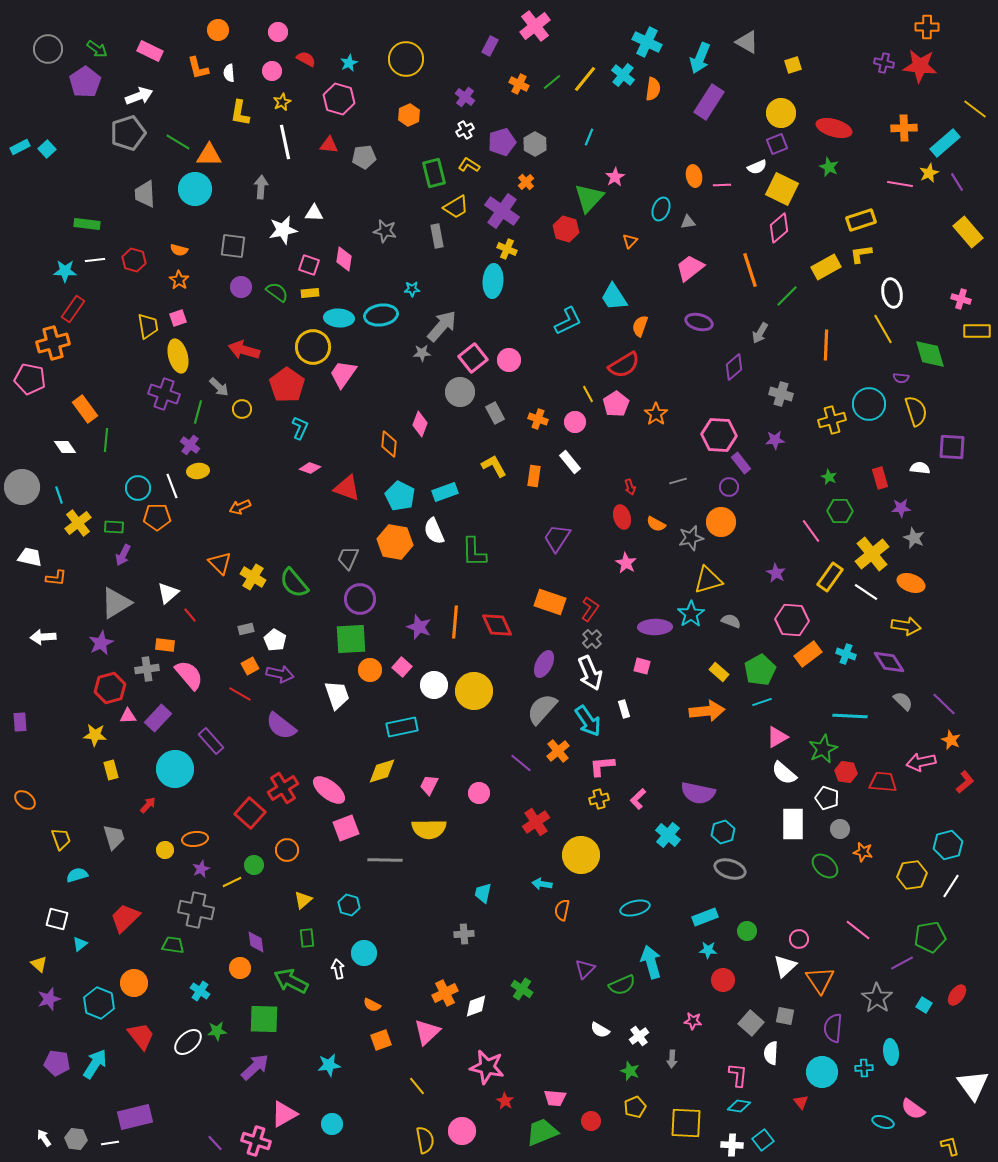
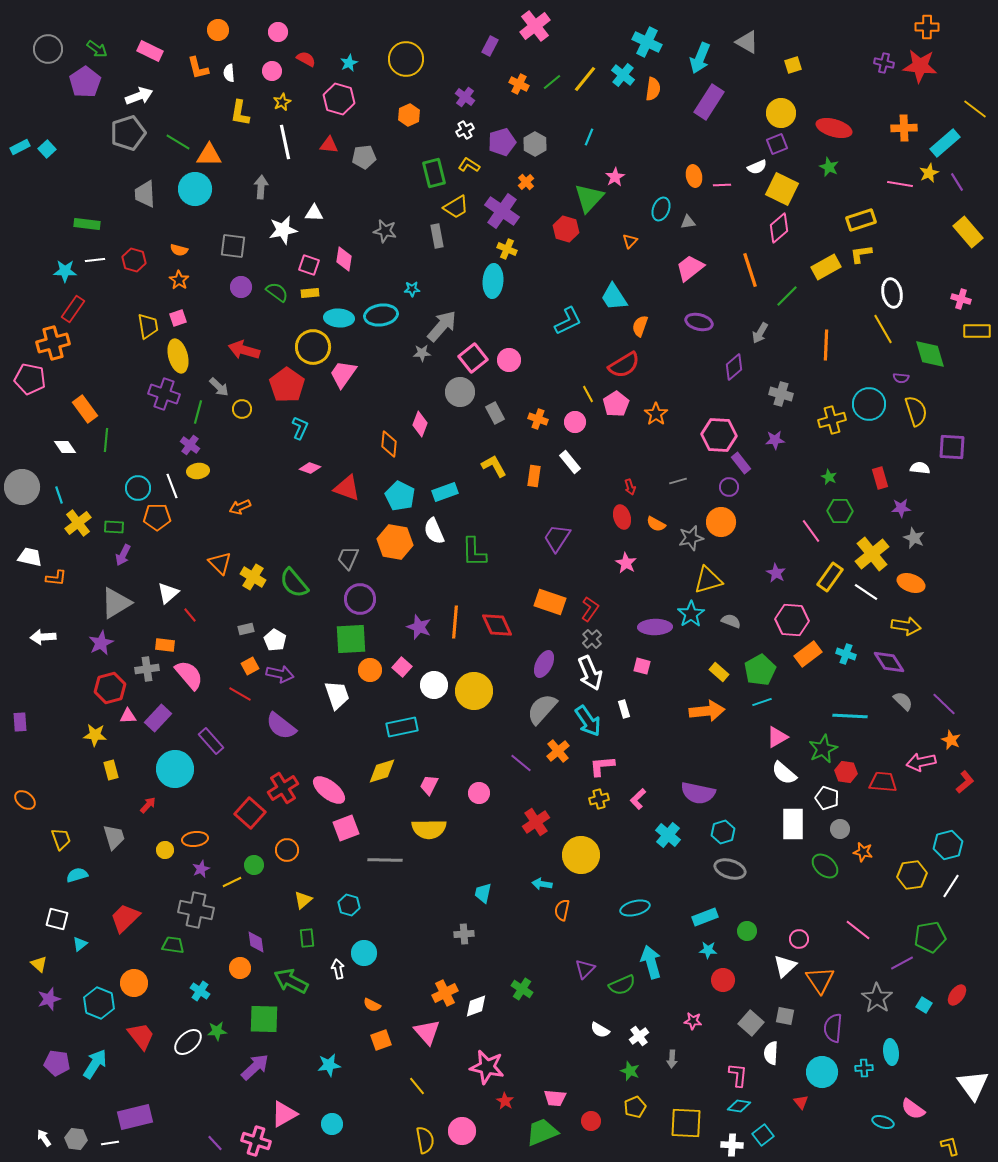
pink triangle at (427, 1032): rotated 28 degrees counterclockwise
cyan square at (763, 1140): moved 5 px up
